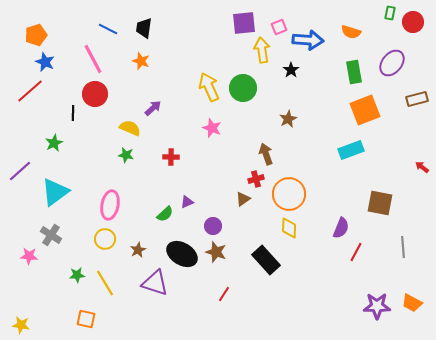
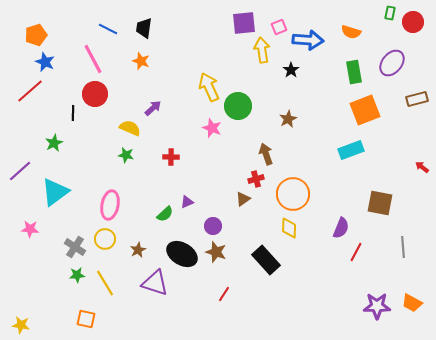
green circle at (243, 88): moved 5 px left, 18 px down
orange circle at (289, 194): moved 4 px right
gray cross at (51, 235): moved 24 px right, 12 px down
pink star at (29, 256): moved 1 px right, 27 px up
